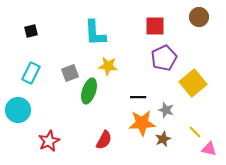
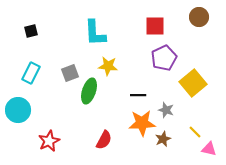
black line: moved 2 px up
